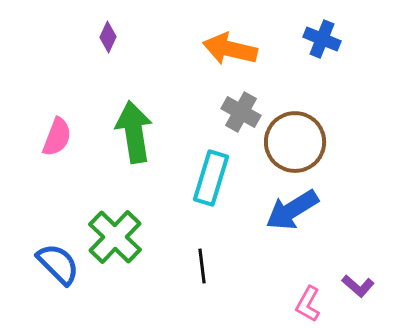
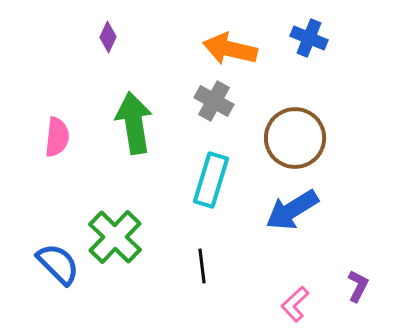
blue cross: moved 13 px left, 1 px up
gray cross: moved 27 px left, 11 px up
green arrow: moved 9 px up
pink semicircle: rotated 15 degrees counterclockwise
brown circle: moved 4 px up
cyan rectangle: moved 2 px down
purple L-shape: rotated 104 degrees counterclockwise
pink L-shape: moved 13 px left; rotated 18 degrees clockwise
